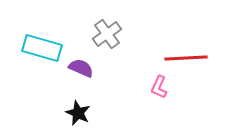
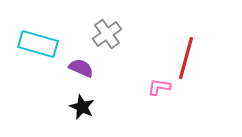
cyan rectangle: moved 4 px left, 4 px up
red line: rotated 72 degrees counterclockwise
pink L-shape: rotated 75 degrees clockwise
black star: moved 4 px right, 6 px up
